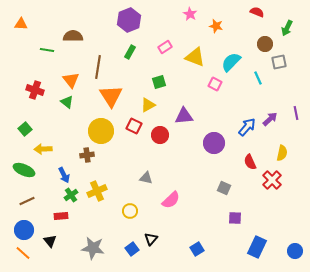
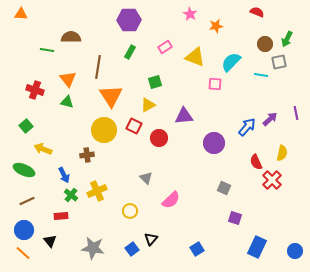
purple hexagon at (129, 20): rotated 20 degrees clockwise
orange triangle at (21, 24): moved 10 px up
orange star at (216, 26): rotated 24 degrees counterclockwise
green arrow at (287, 28): moved 11 px down
brown semicircle at (73, 36): moved 2 px left, 1 px down
cyan line at (258, 78): moved 3 px right, 3 px up; rotated 56 degrees counterclockwise
orange triangle at (71, 80): moved 3 px left, 1 px up
green square at (159, 82): moved 4 px left
pink square at (215, 84): rotated 24 degrees counterclockwise
green triangle at (67, 102): rotated 24 degrees counterclockwise
green square at (25, 129): moved 1 px right, 3 px up
yellow circle at (101, 131): moved 3 px right, 1 px up
red circle at (160, 135): moved 1 px left, 3 px down
yellow arrow at (43, 149): rotated 24 degrees clockwise
red semicircle at (250, 162): moved 6 px right
gray triangle at (146, 178): rotated 32 degrees clockwise
green cross at (71, 195): rotated 16 degrees counterclockwise
purple square at (235, 218): rotated 16 degrees clockwise
